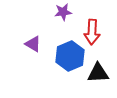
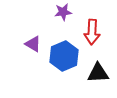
blue hexagon: moved 6 px left
